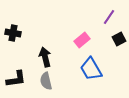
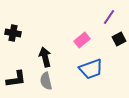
blue trapezoid: rotated 80 degrees counterclockwise
